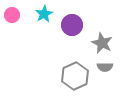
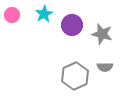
gray star: moved 9 px up; rotated 10 degrees counterclockwise
